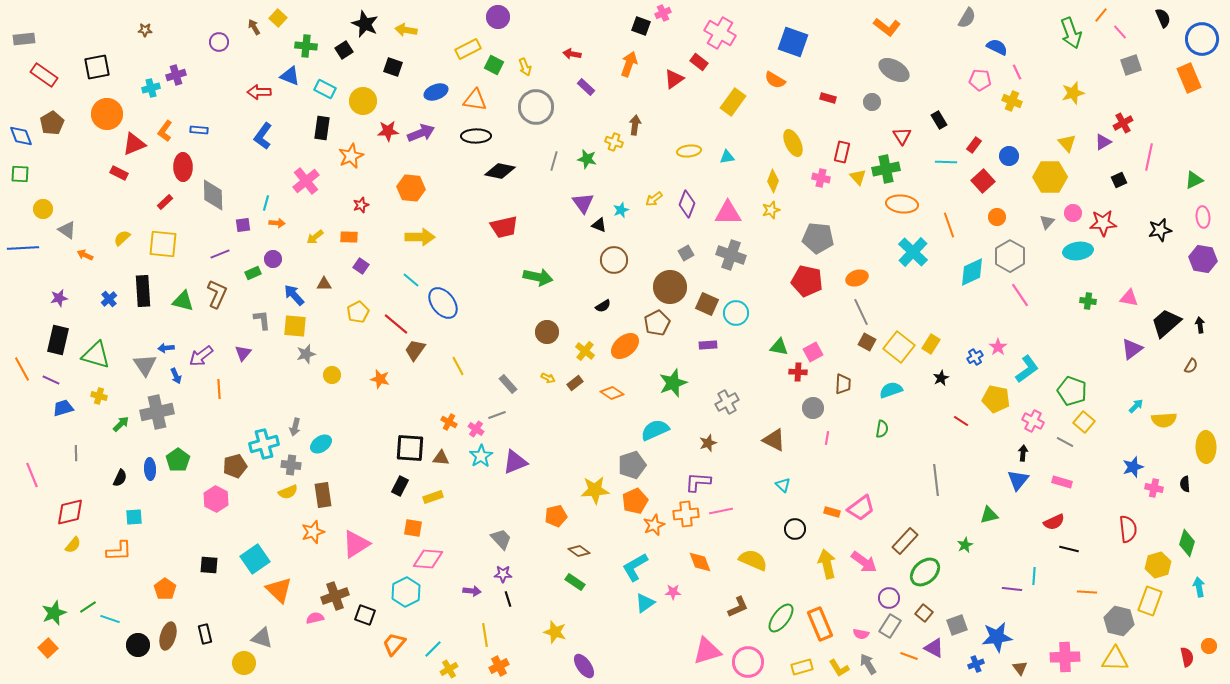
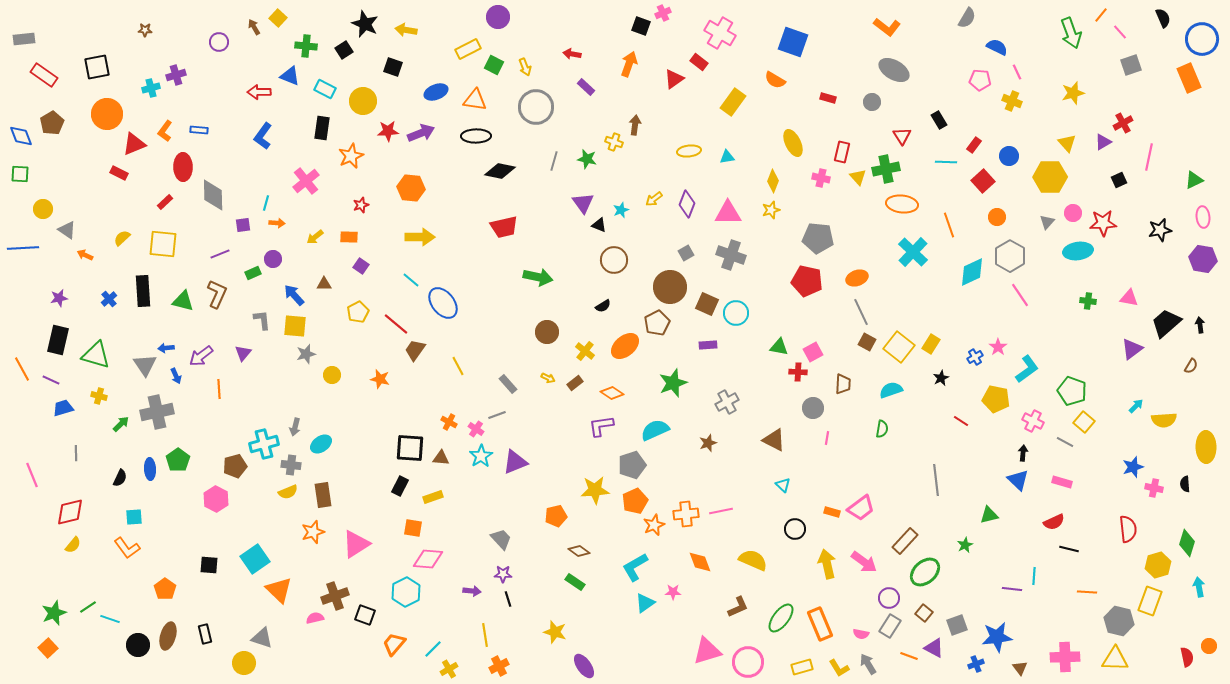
blue triangle at (1018, 480): rotated 25 degrees counterclockwise
purple L-shape at (698, 482): moved 97 px left, 56 px up; rotated 12 degrees counterclockwise
orange L-shape at (119, 551): moved 8 px right, 3 px up; rotated 56 degrees clockwise
